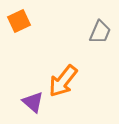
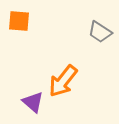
orange square: rotated 30 degrees clockwise
gray trapezoid: rotated 100 degrees clockwise
